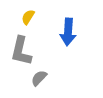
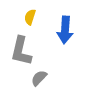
yellow semicircle: moved 2 px right; rotated 14 degrees counterclockwise
blue arrow: moved 3 px left, 2 px up
